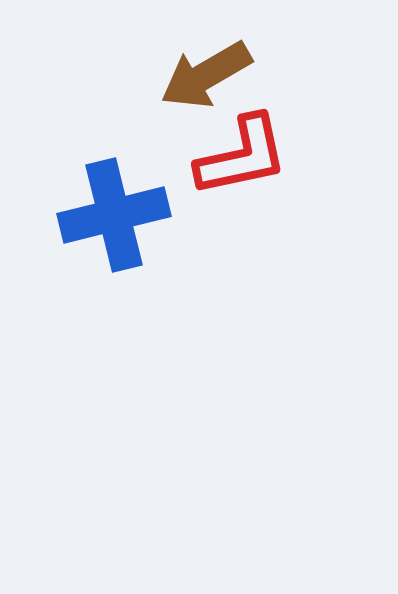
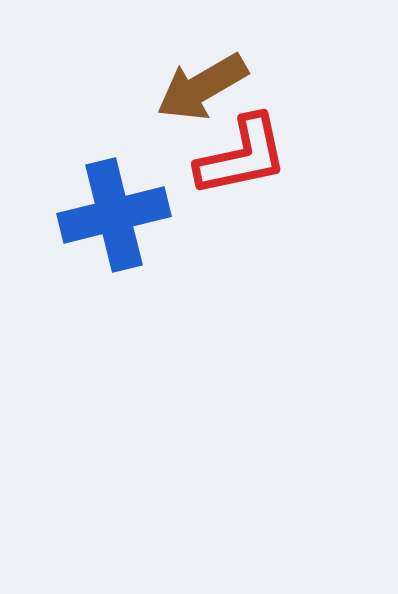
brown arrow: moved 4 px left, 12 px down
